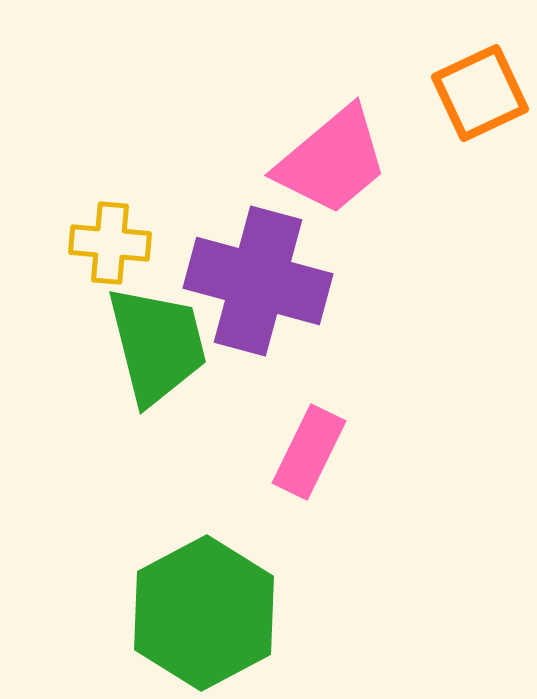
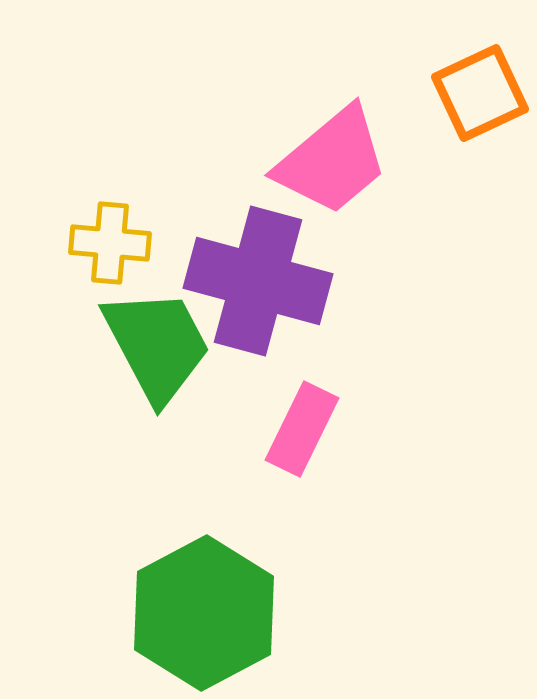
green trapezoid: rotated 14 degrees counterclockwise
pink rectangle: moved 7 px left, 23 px up
